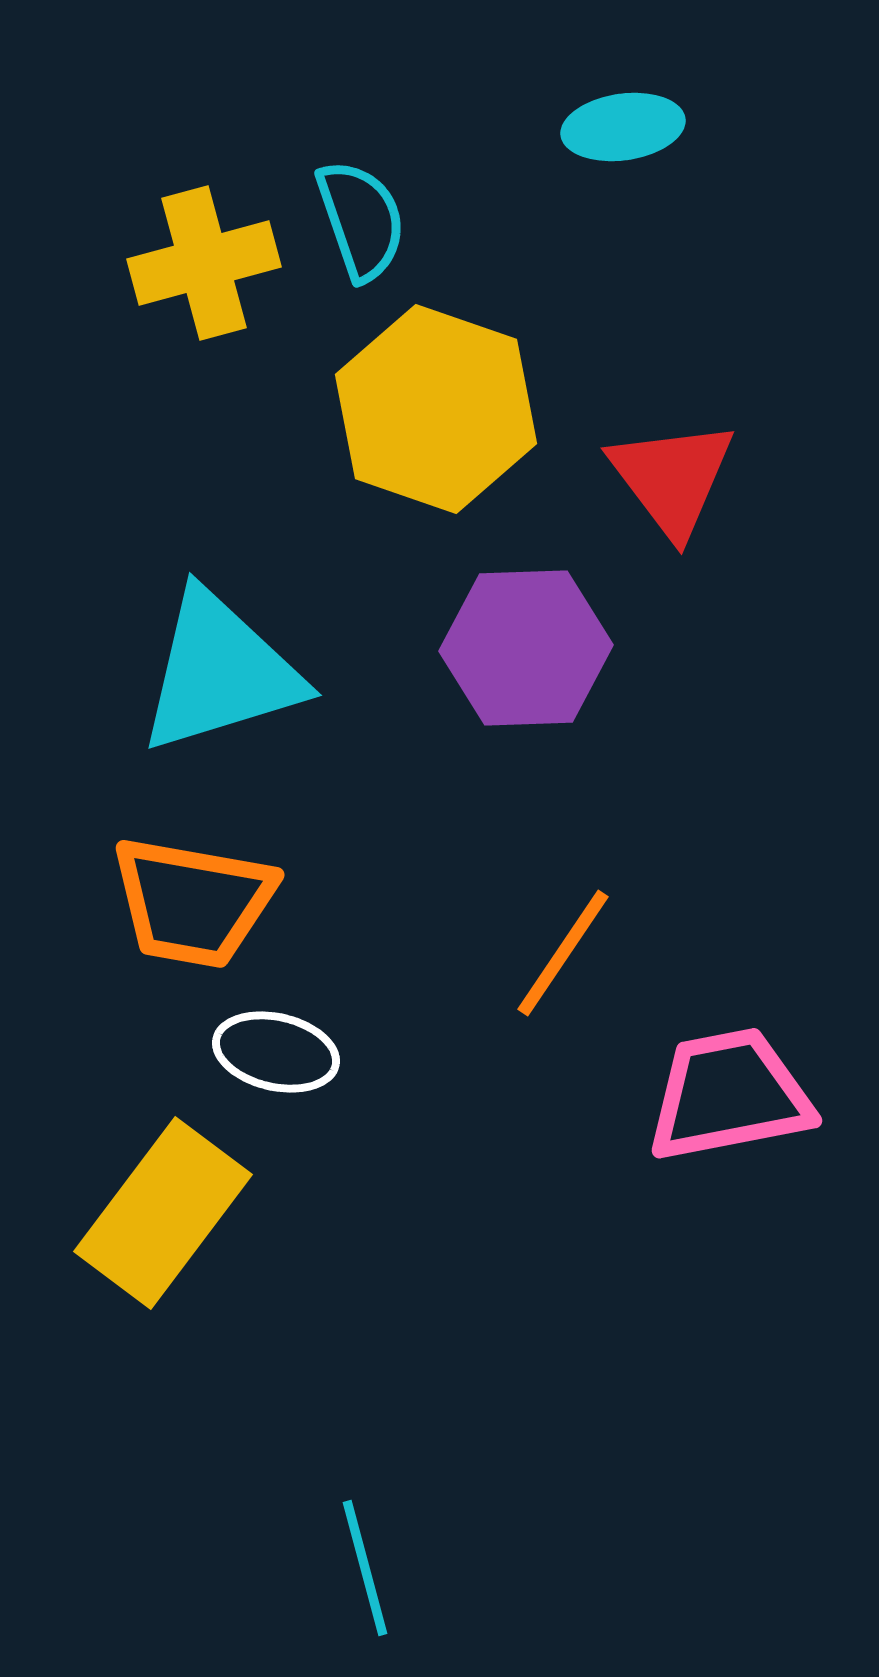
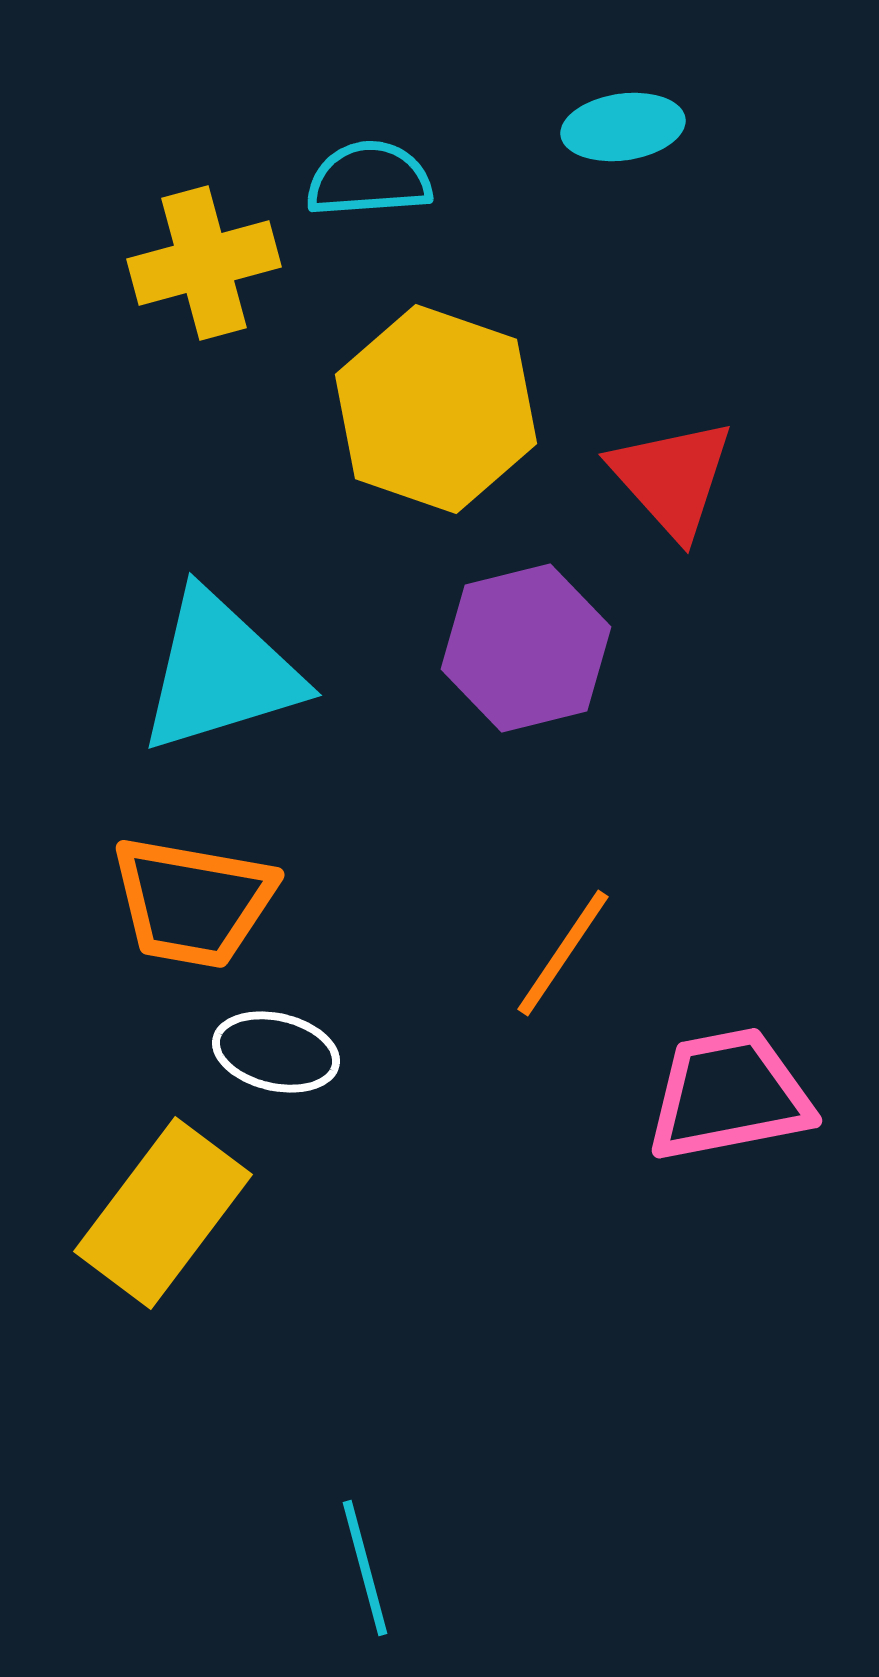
cyan semicircle: moved 8 px right, 41 px up; rotated 75 degrees counterclockwise
red triangle: rotated 5 degrees counterclockwise
purple hexagon: rotated 12 degrees counterclockwise
